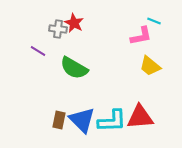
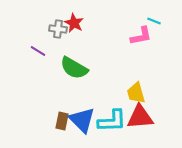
yellow trapezoid: moved 14 px left, 27 px down; rotated 35 degrees clockwise
brown rectangle: moved 3 px right, 1 px down
